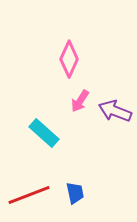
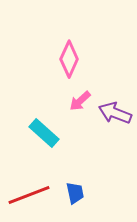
pink arrow: rotated 15 degrees clockwise
purple arrow: moved 2 px down
